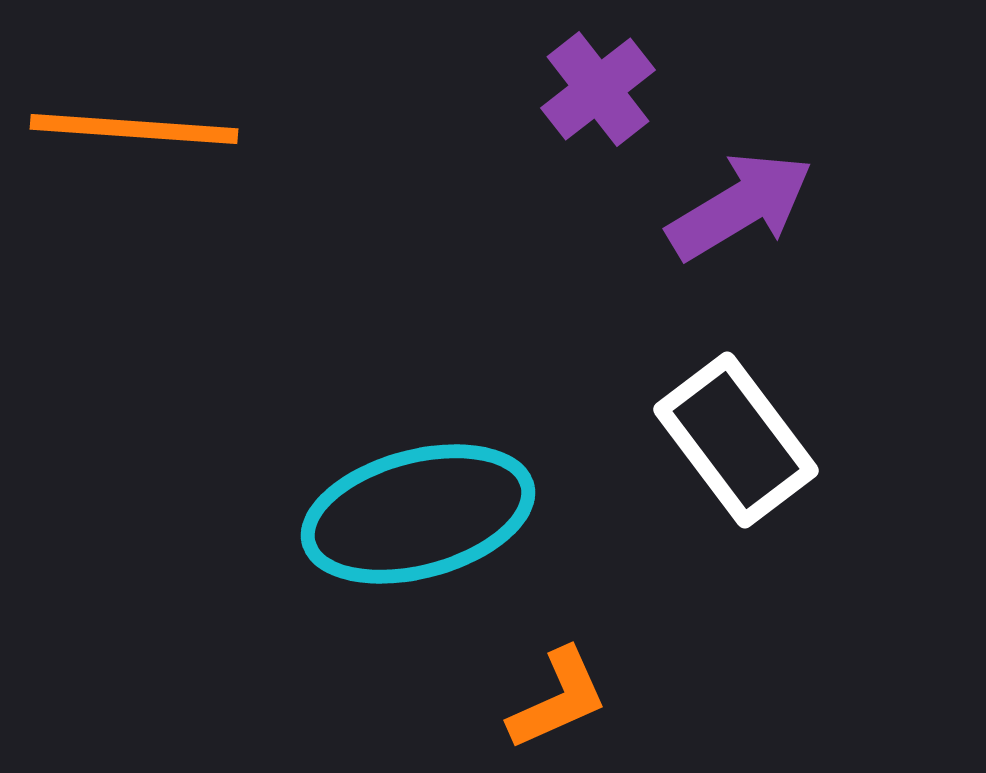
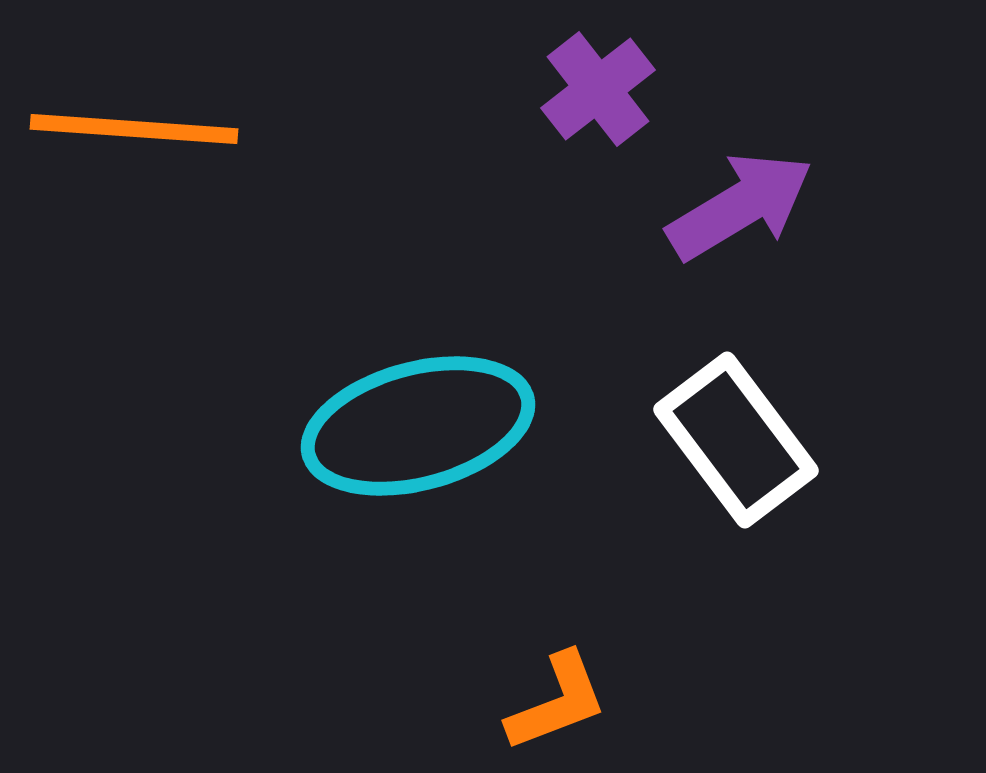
cyan ellipse: moved 88 px up
orange L-shape: moved 1 px left, 3 px down; rotated 3 degrees clockwise
